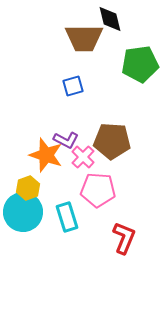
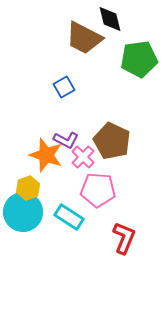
brown trapezoid: rotated 27 degrees clockwise
green pentagon: moved 1 px left, 5 px up
blue square: moved 9 px left, 1 px down; rotated 15 degrees counterclockwise
brown pentagon: rotated 21 degrees clockwise
cyan rectangle: moved 2 px right; rotated 40 degrees counterclockwise
